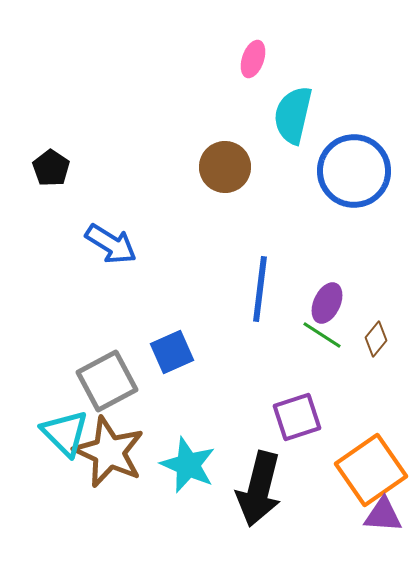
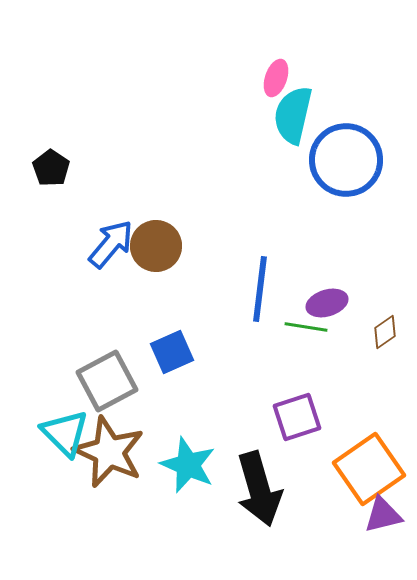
pink ellipse: moved 23 px right, 19 px down
brown circle: moved 69 px left, 79 px down
blue circle: moved 8 px left, 11 px up
blue arrow: rotated 82 degrees counterclockwise
purple ellipse: rotated 48 degrees clockwise
green line: moved 16 px left, 8 px up; rotated 24 degrees counterclockwise
brown diamond: moved 9 px right, 7 px up; rotated 16 degrees clockwise
orange square: moved 2 px left, 1 px up
black arrow: rotated 30 degrees counterclockwise
purple triangle: rotated 18 degrees counterclockwise
